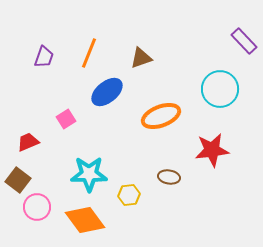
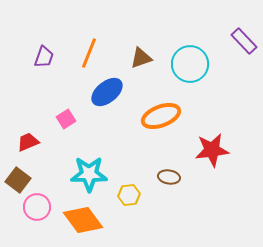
cyan circle: moved 30 px left, 25 px up
orange diamond: moved 2 px left
